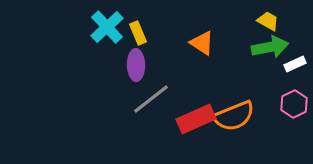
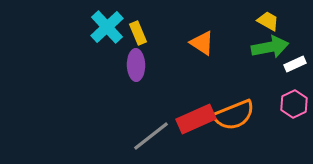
gray line: moved 37 px down
orange semicircle: moved 1 px up
